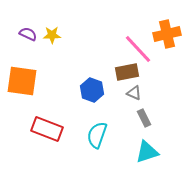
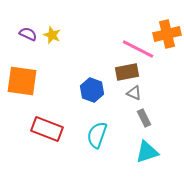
yellow star: rotated 24 degrees clockwise
pink line: rotated 20 degrees counterclockwise
